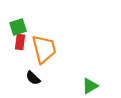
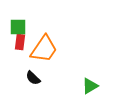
green square: rotated 18 degrees clockwise
orange trapezoid: rotated 48 degrees clockwise
